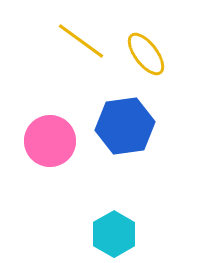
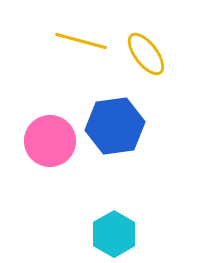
yellow line: rotated 21 degrees counterclockwise
blue hexagon: moved 10 px left
